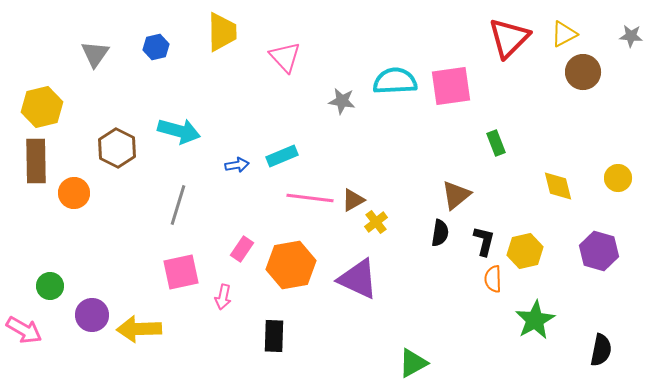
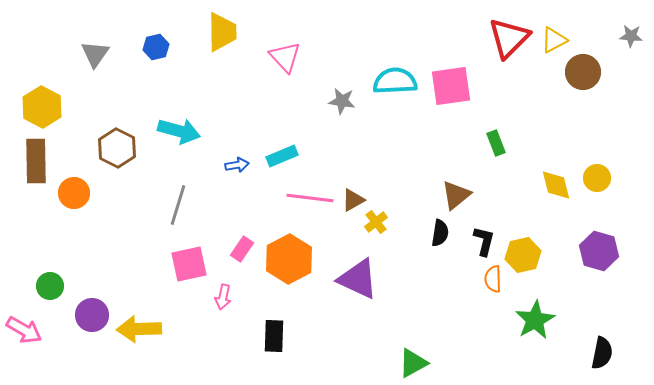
yellow triangle at (564, 34): moved 10 px left, 6 px down
yellow hexagon at (42, 107): rotated 18 degrees counterclockwise
yellow circle at (618, 178): moved 21 px left
yellow diamond at (558, 186): moved 2 px left, 1 px up
yellow hexagon at (525, 251): moved 2 px left, 4 px down
orange hexagon at (291, 265): moved 2 px left, 6 px up; rotated 18 degrees counterclockwise
pink square at (181, 272): moved 8 px right, 8 px up
black semicircle at (601, 350): moved 1 px right, 3 px down
